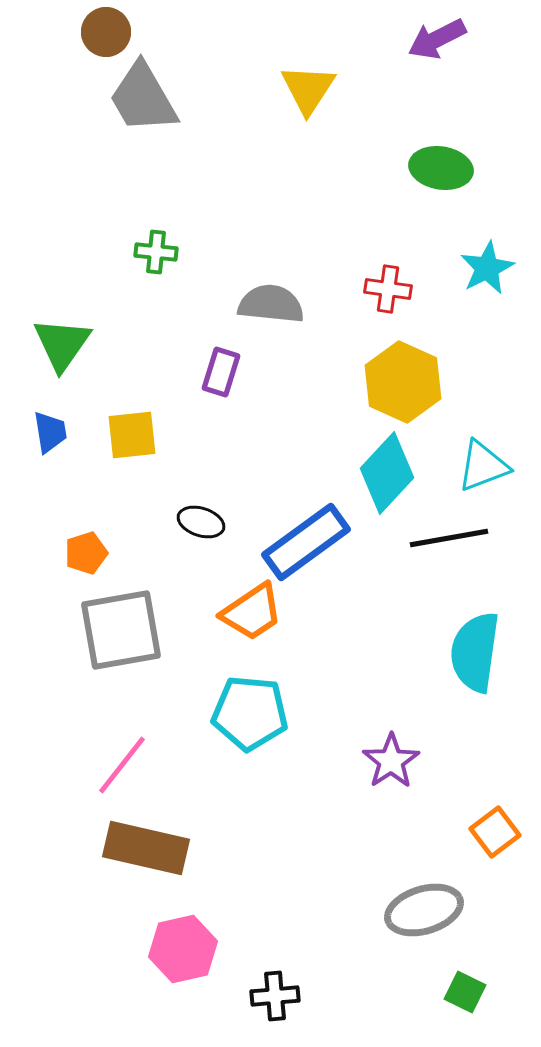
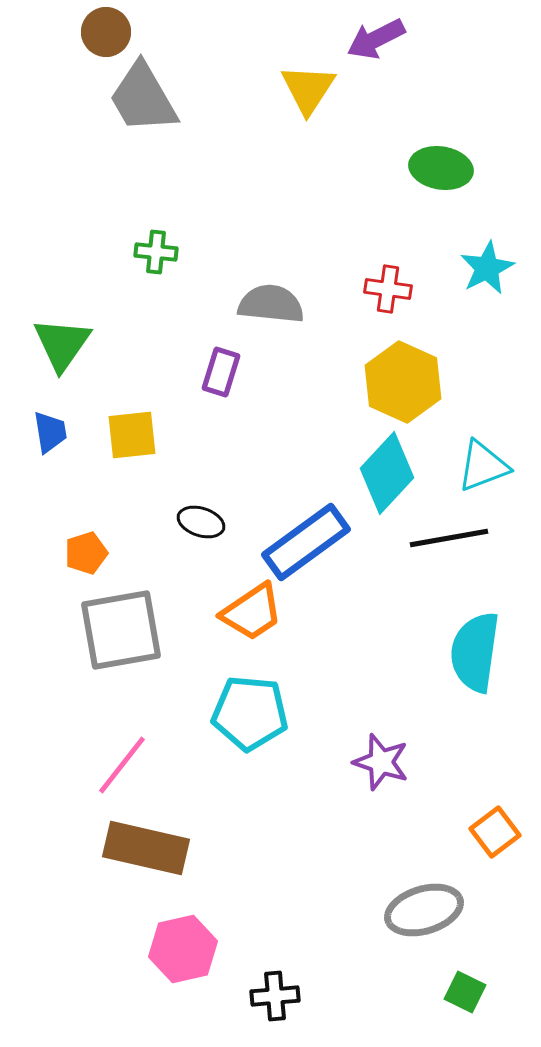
purple arrow: moved 61 px left
purple star: moved 10 px left, 1 px down; rotated 20 degrees counterclockwise
